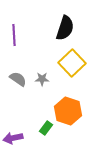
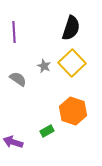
black semicircle: moved 6 px right
purple line: moved 3 px up
gray star: moved 2 px right, 13 px up; rotated 24 degrees clockwise
orange hexagon: moved 5 px right
green rectangle: moved 1 px right, 3 px down; rotated 24 degrees clockwise
purple arrow: moved 4 px down; rotated 30 degrees clockwise
